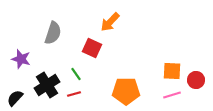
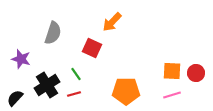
orange arrow: moved 2 px right
red circle: moved 7 px up
